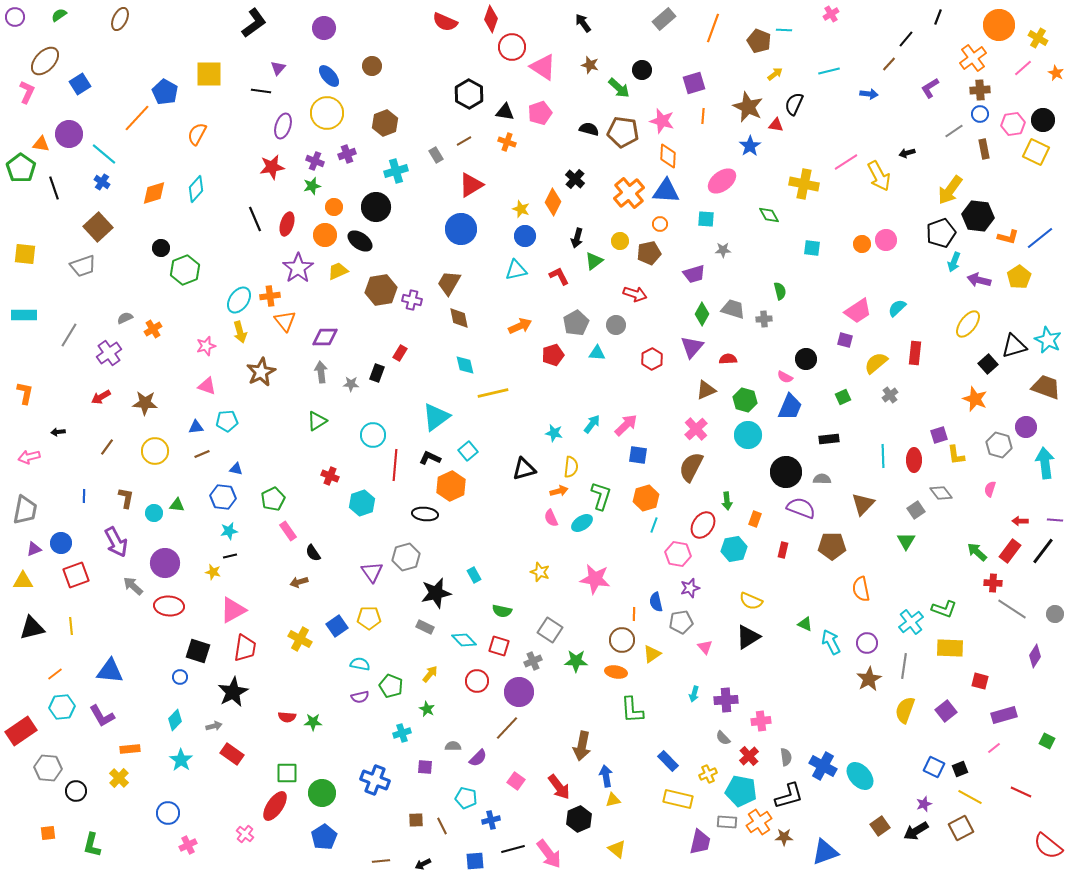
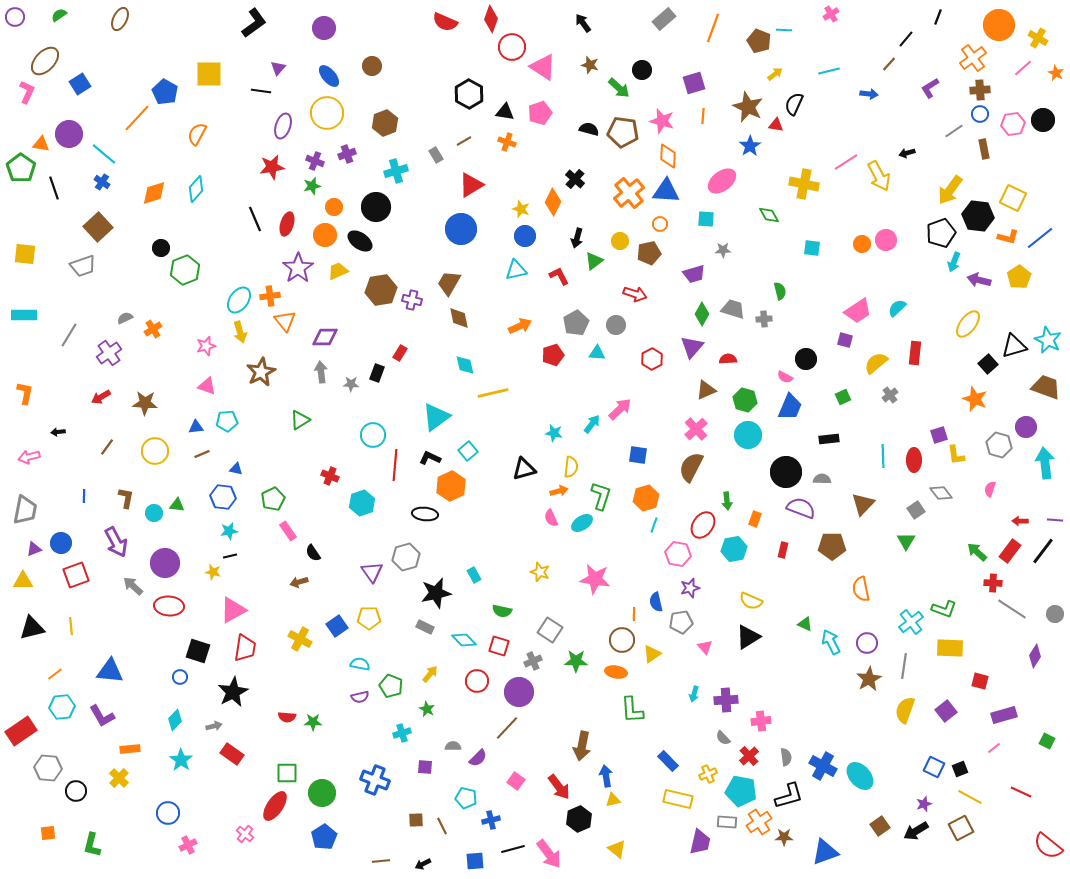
yellow square at (1036, 152): moved 23 px left, 46 px down
green triangle at (317, 421): moved 17 px left, 1 px up
pink arrow at (626, 425): moved 6 px left, 16 px up
